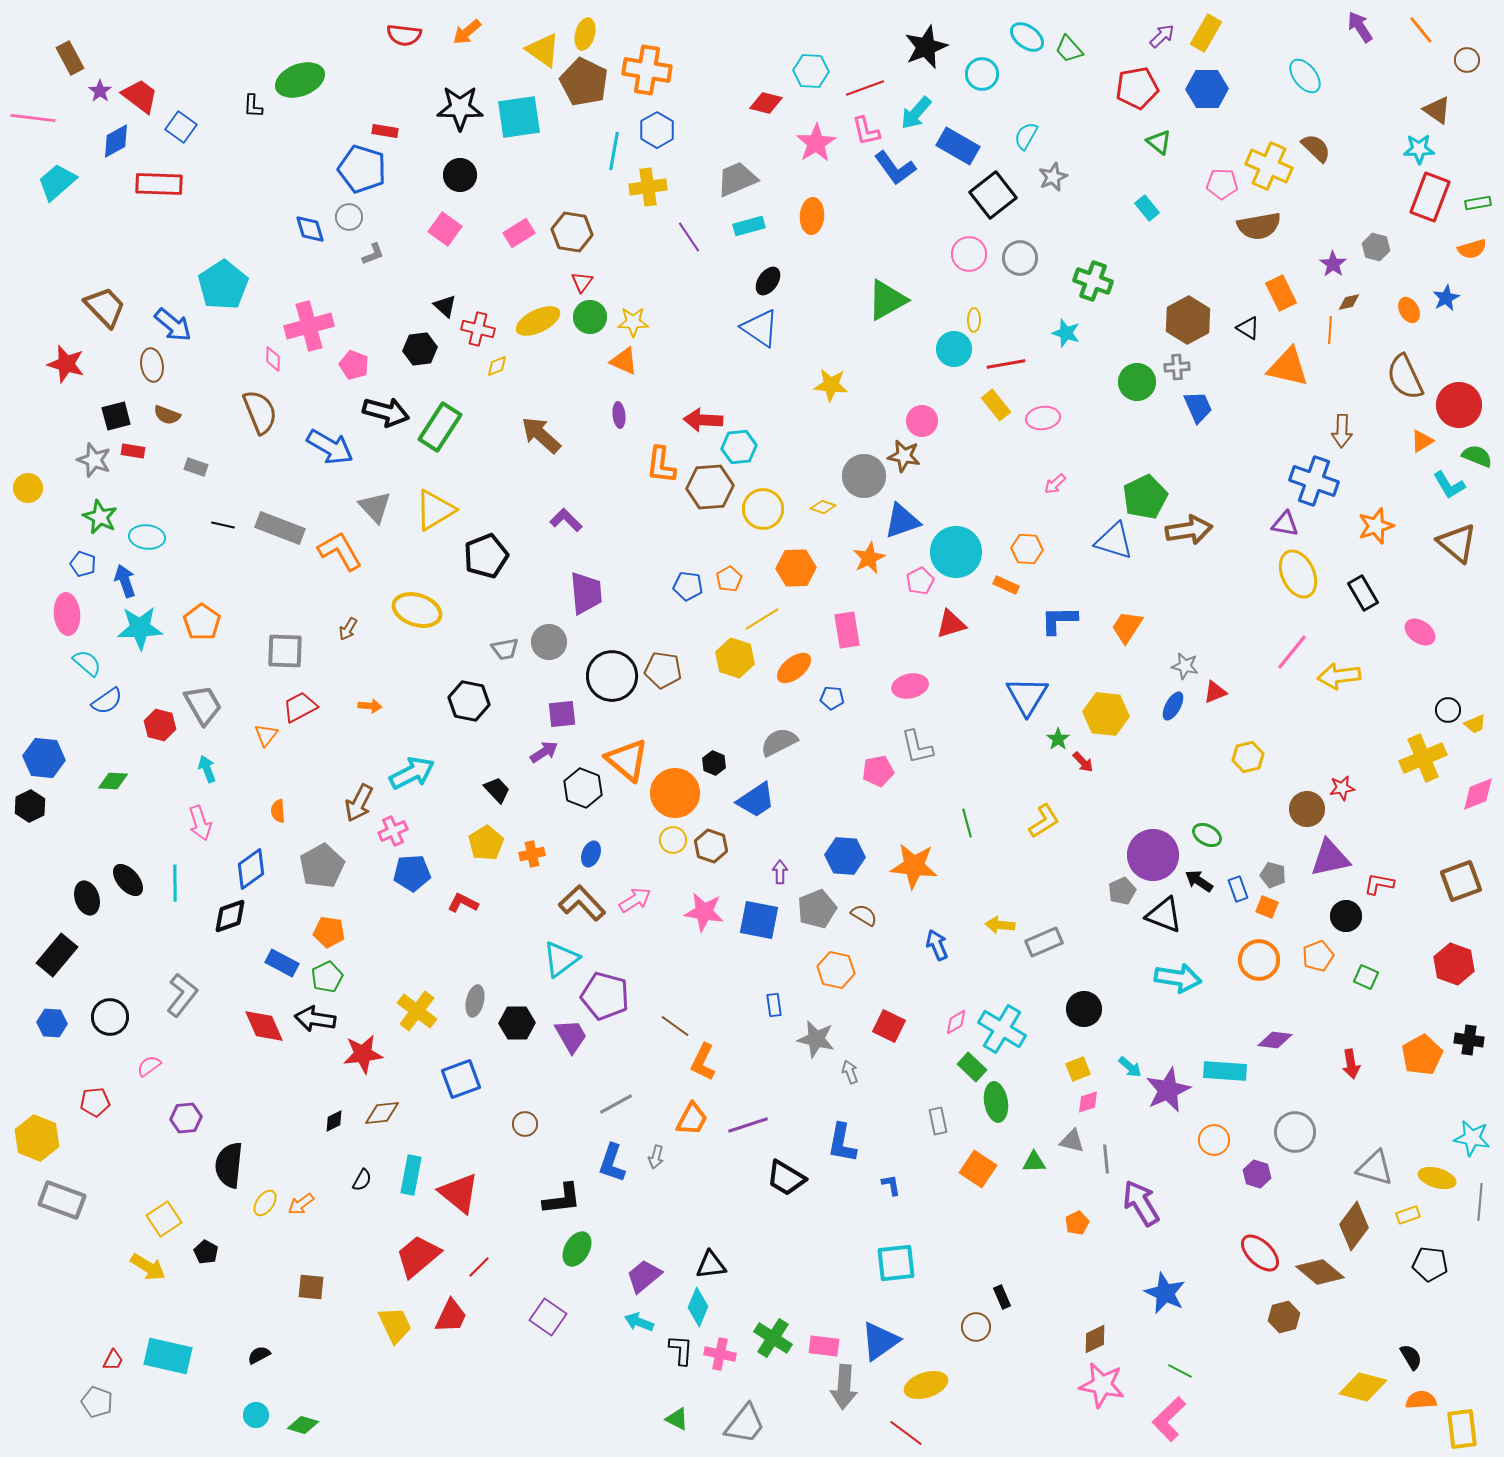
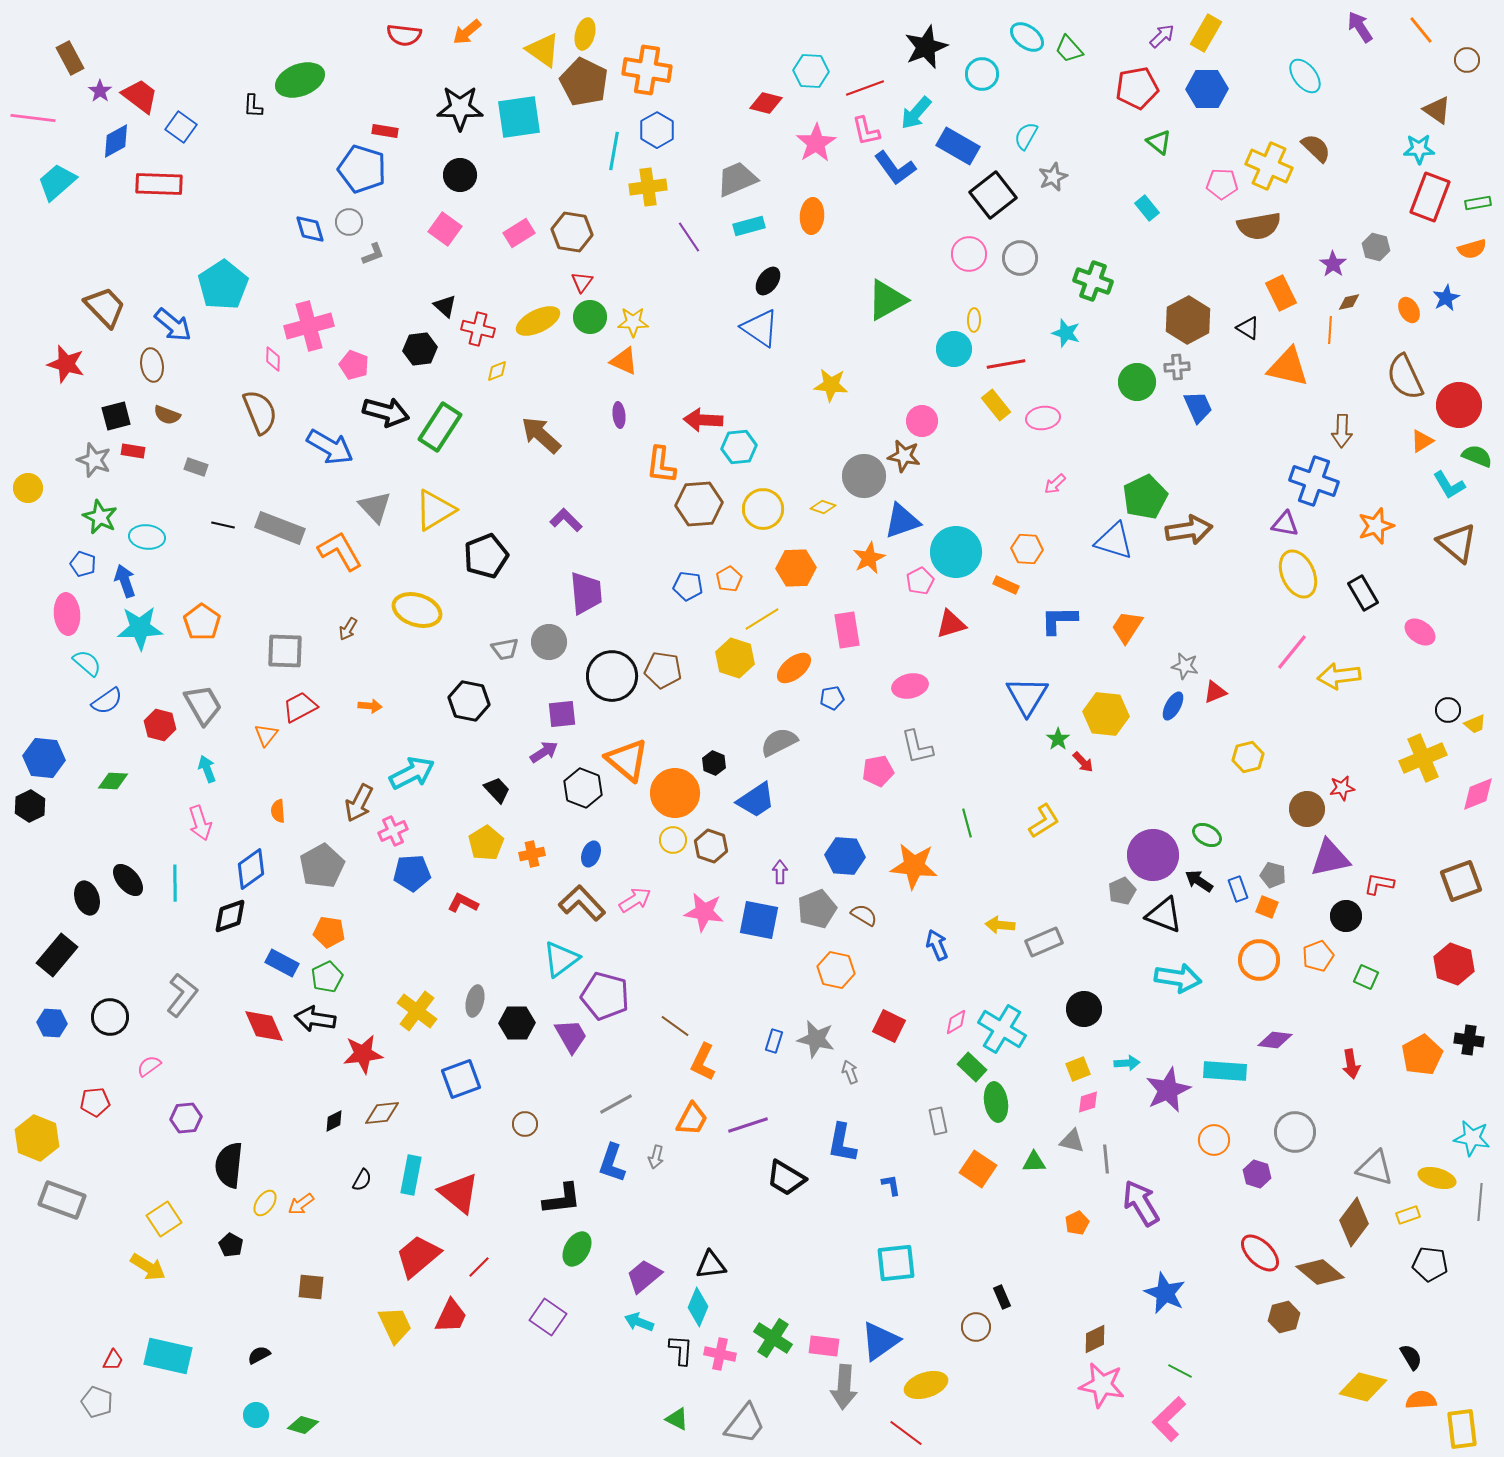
gray circle at (349, 217): moved 5 px down
yellow diamond at (497, 366): moved 5 px down
brown hexagon at (710, 487): moved 11 px left, 17 px down
blue pentagon at (832, 698): rotated 15 degrees counterclockwise
blue rectangle at (774, 1005): moved 36 px down; rotated 25 degrees clockwise
cyan arrow at (1130, 1067): moved 3 px left, 4 px up; rotated 45 degrees counterclockwise
brown diamond at (1354, 1226): moved 4 px up
black pentagon at (206, 1252): moved 25 px right, 7 px up
